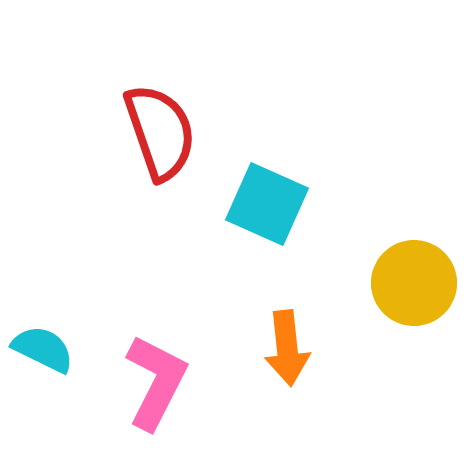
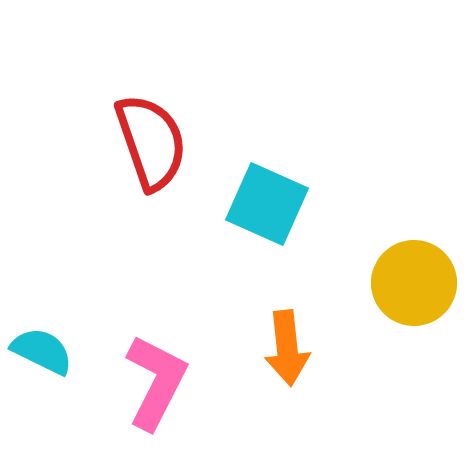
red semicircle: moved 9 px left, 10 px down
cyan semicircle: moved 1 px left, 2 px down
